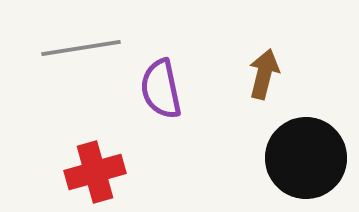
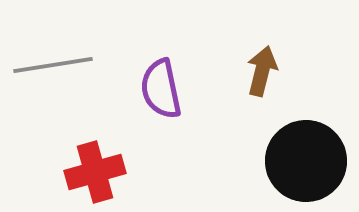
gray line: moved 28 px left, 17 px down
brown arrow: moved 2 px left, 3 px up
black circle: moved 3 px down
